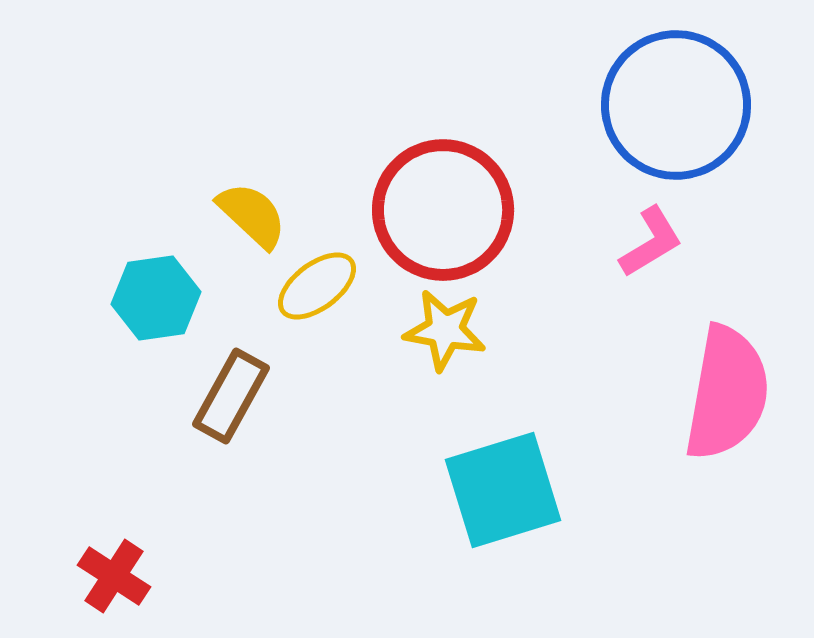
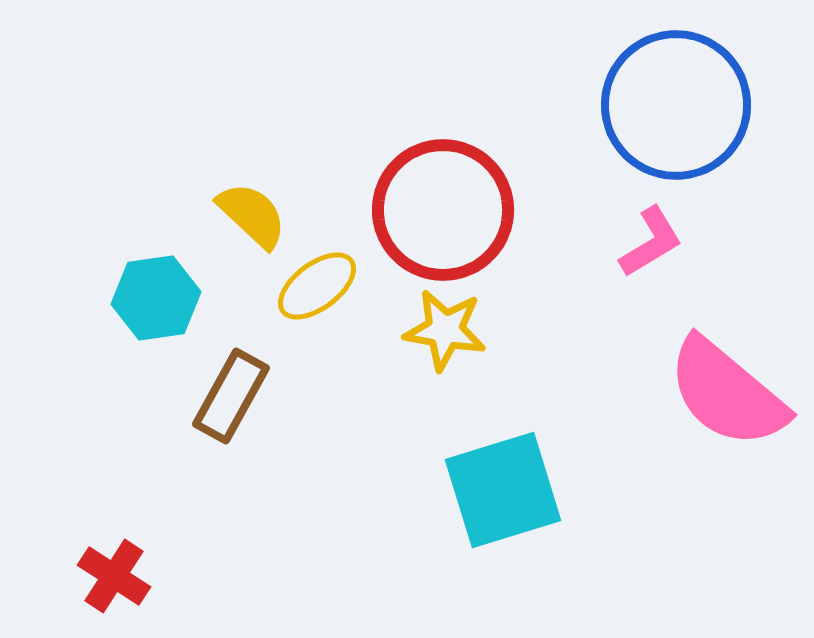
pink semicircle: rotated 120 degrees clockwise
